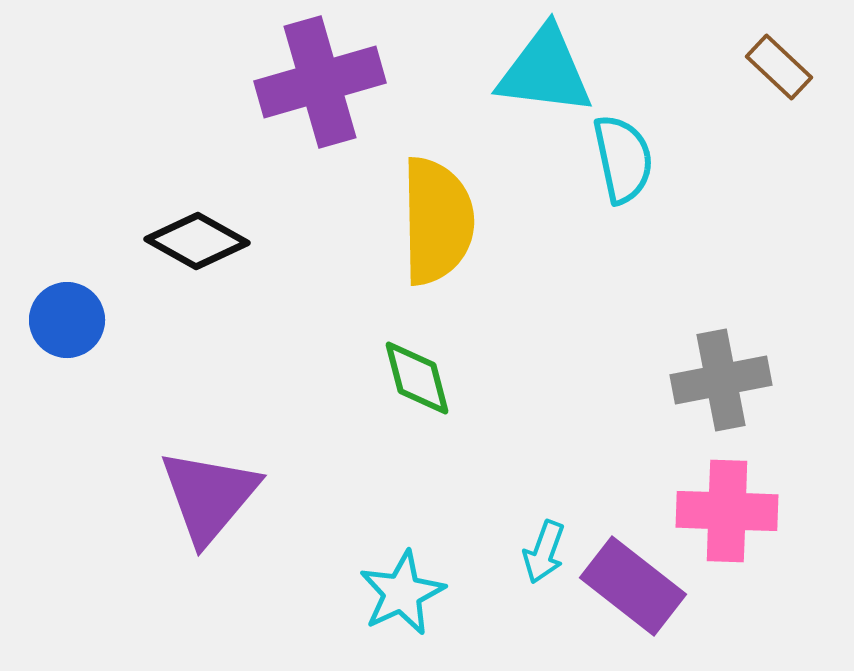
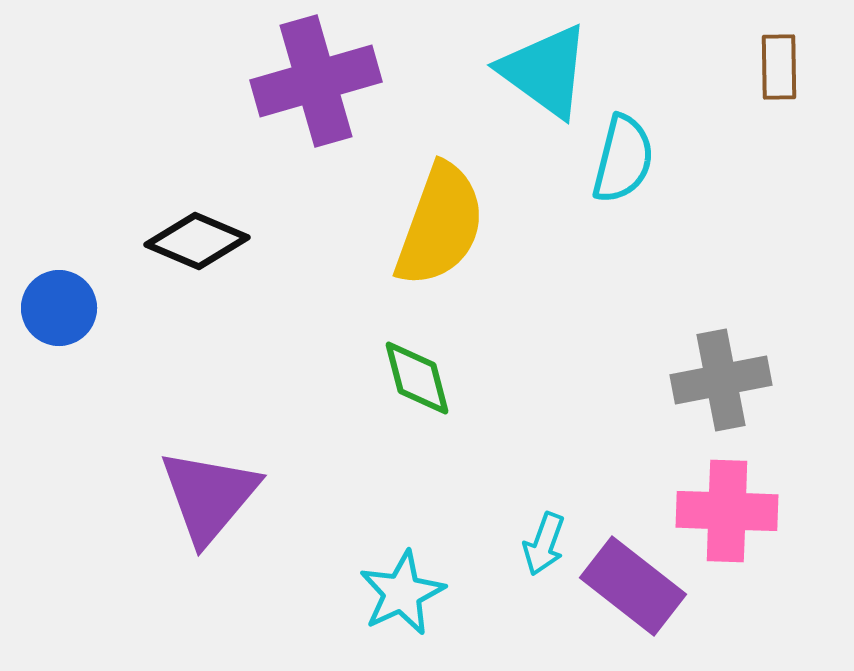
brown rectangle: rotated 46 degrees clockwise
cyan triangle: rotated 29 degrees clockwise
purple cross: moved 4 px left, 1 px up
cyan semicircle: rotated 26 degrees clockwise
yellow semicircle: moved 3 px right, 4 px down; rotated 21 degrees clockwise
black diamond: rotated 6 degrees counterclockwise
blue circle: moved 8 px left, 12 px up
cyan arrow: moved 8 px up
